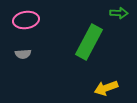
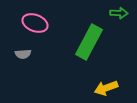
pink ellipse: moved 9 px right, 3 px down; rotated 30 degrees clockwise
